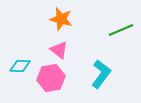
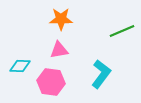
orange star: rotated 15 degrees counterclockwise
green line: moved 1 px right, 1 px down
pink triangle: rotated 48 degrees counterclockwise
pink hexagon: moved 4 px down; rotated 16 degrees clockwise
